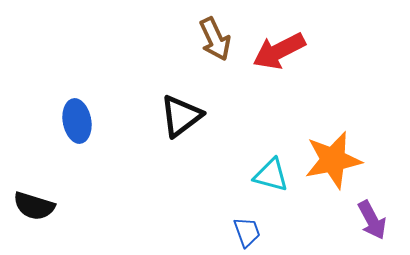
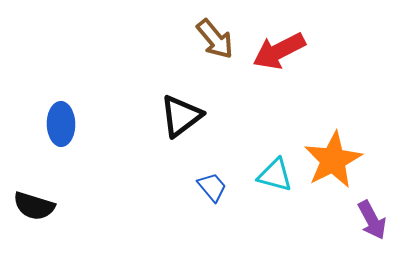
brown arrow: rotated 15 degrees counterclockwise
blue ellipse: moved 16 px left, 3 px down; rotated 9 degrees clockwise
orange star: rotated 16 degrees counterclockwise
cyan triangle: moved 4 px right
blue trapezoid: moved 35 px left, 45 px up; rotated 20 degrees counterclockwise
